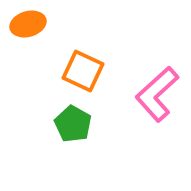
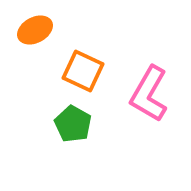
orange ellipse: moved 7 px right, 6 px down; rotated 12 degrees counterclockwise
pink L-shape: moved 8 px left; rotated 18 degrees counterclockwise
